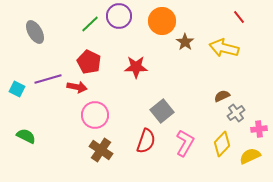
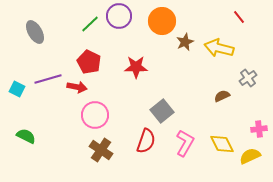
brown star: rotated 12 degrees clockwise
yellow arrow: moved 5 px left
gray cross: moved 12 px right, 35 px up
yellow diamond: rotated 70 degrees counterclockwise
